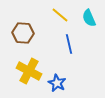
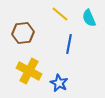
yellow line: moved 1 px up
brown hexagon: rotated 10 degrees counterclockwise
blue line: rotated 24 degrees clockwise
blue star: moved 2 px right
